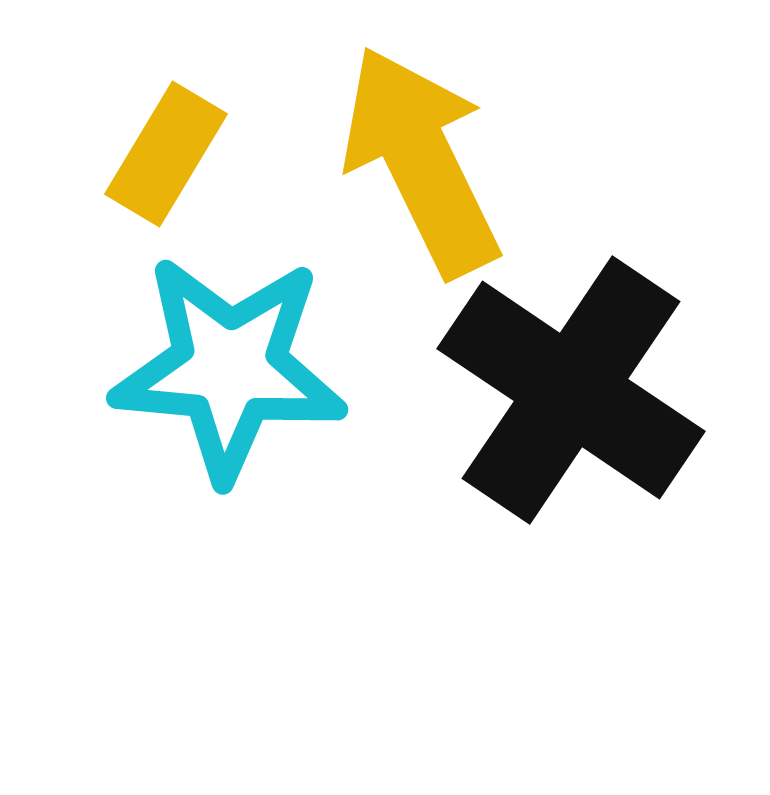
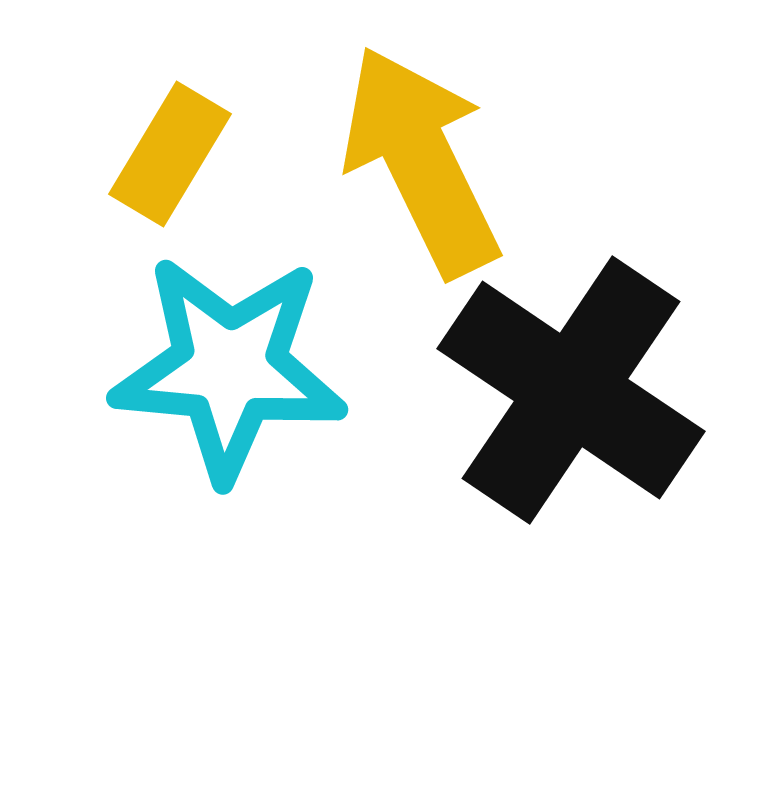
yellow rectangle: moved 4 px right
